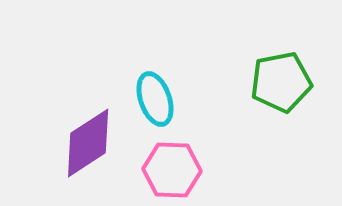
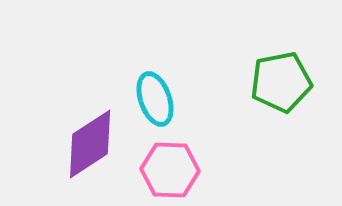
purple diamond: moved 2 px right, 1 px down
pink hexagon: moved 2 px left
